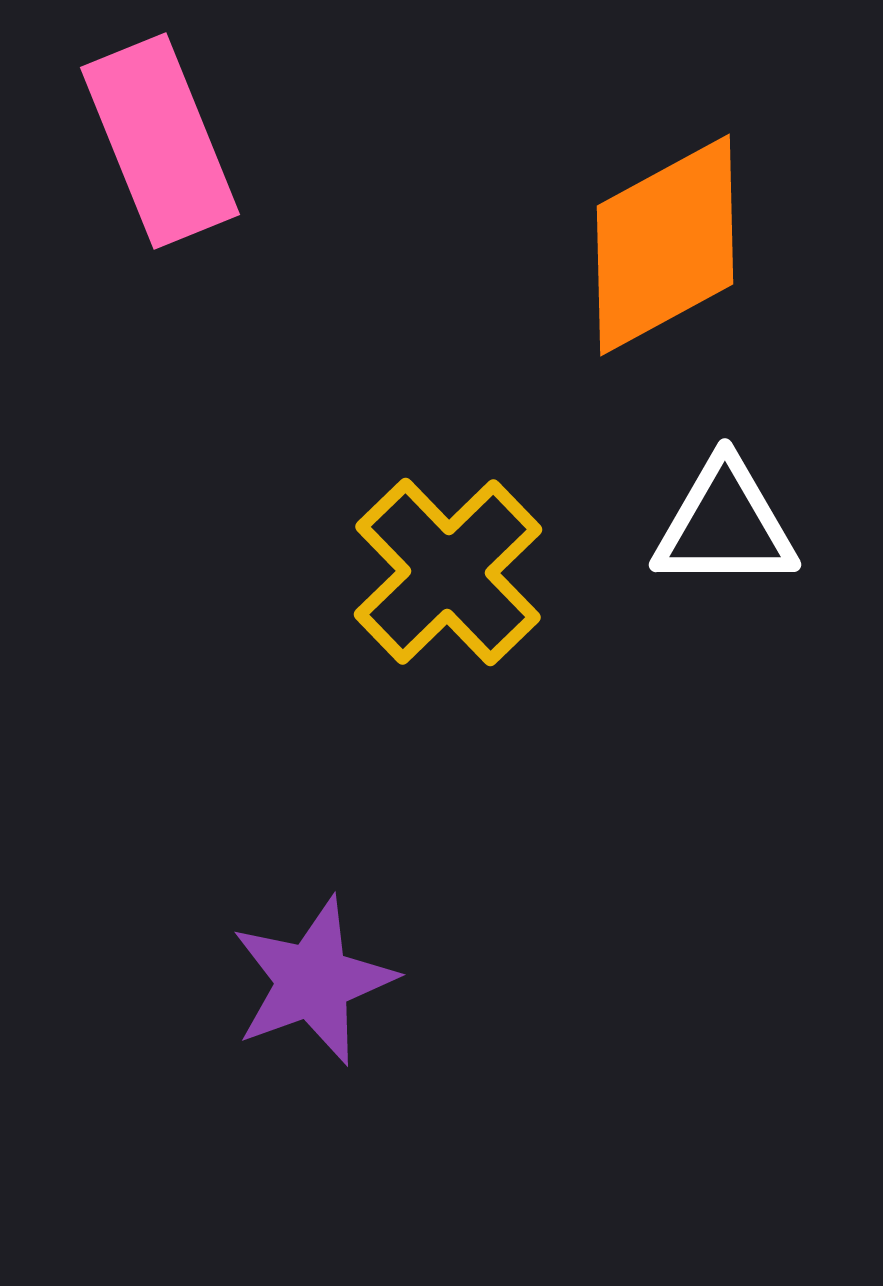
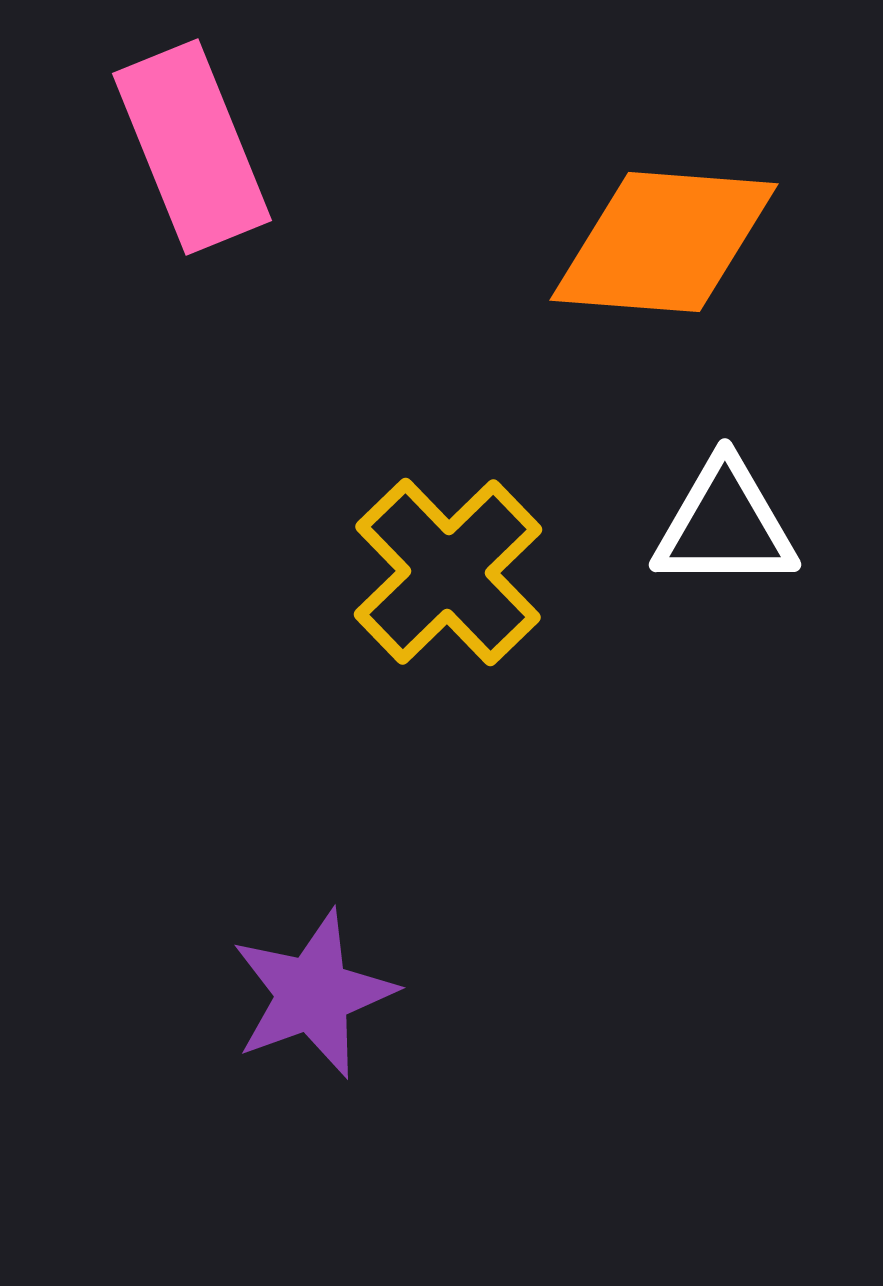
pink rectangle: moved 32 px right, 6 px down
orange diamond: moved 1 px left, 3 px up; rotated 33 degrees clockwise
purple star: moved 13 px down
